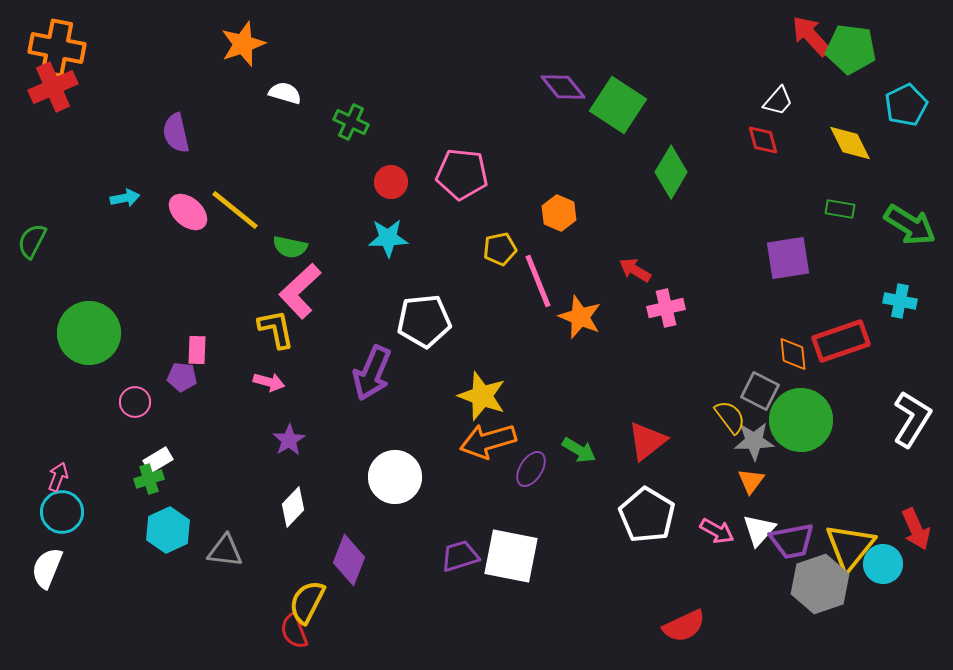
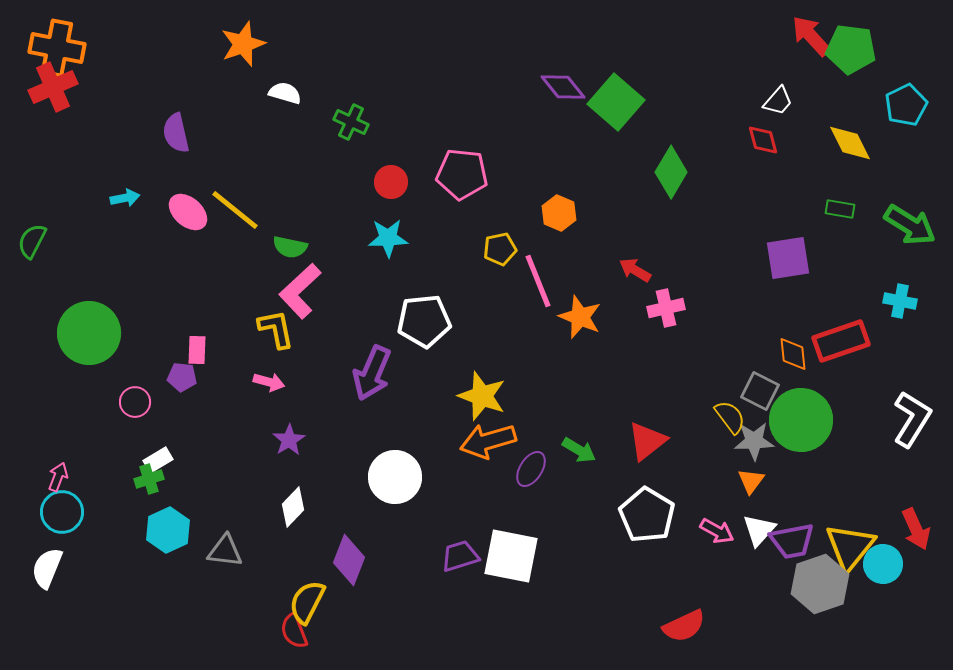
green square at (618, 105): moved 2 px left, 3 px up; rotated 8 degrees clockwise
